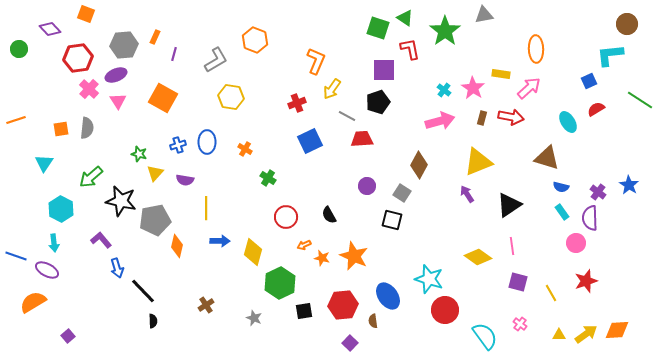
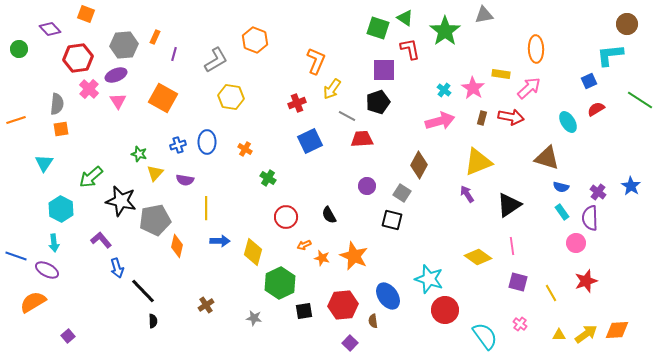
gray semicircle at (87, 128): moved 30 px left, 24 px up
blue star at (629, 185): moved 2 px right, 1 px down
gray star at (254, 318): rotated 14 degrees counterclockwise
